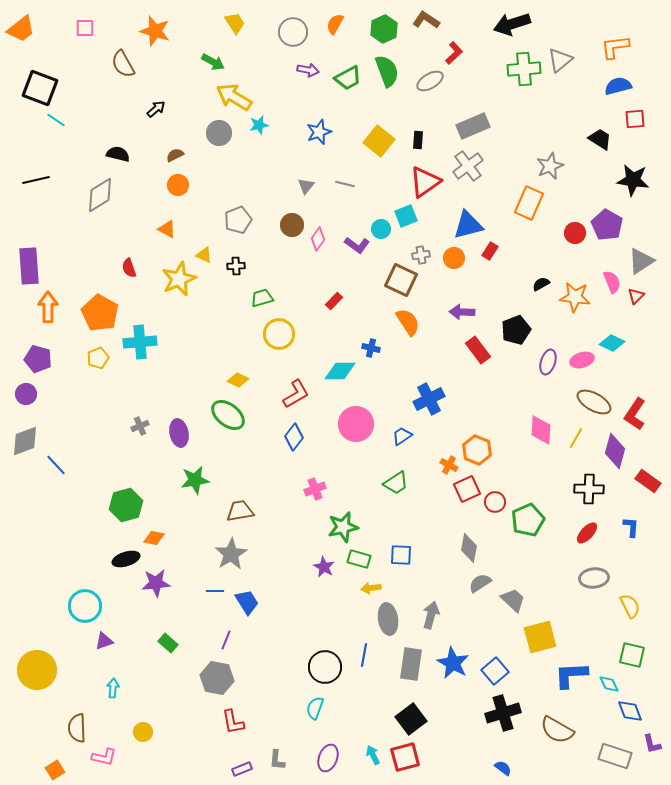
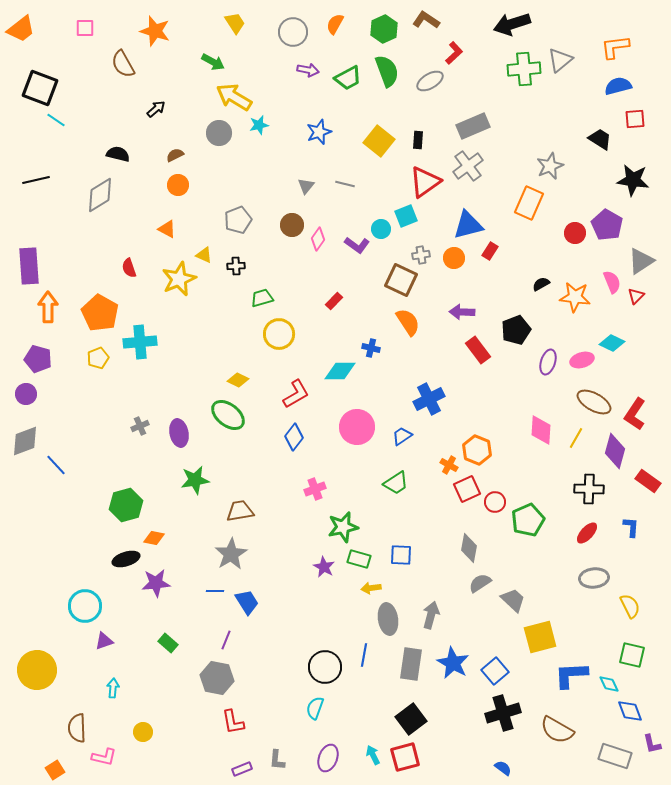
pink circle at (356, 424): moved 1 px right, 3 px down
